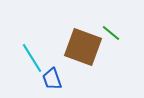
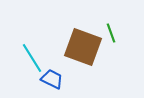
green line: rotated 30 degrees clockwise
blue trapezoid: rotated 135 degrees clockwise
